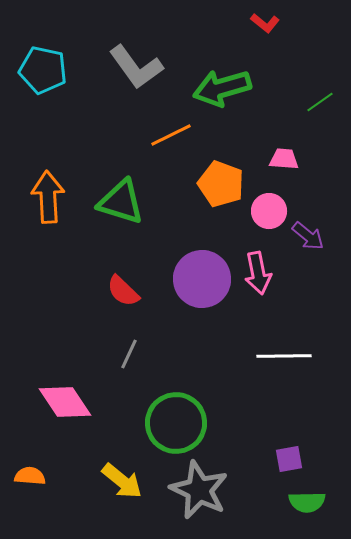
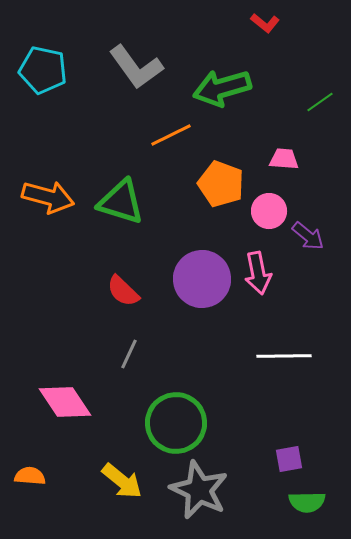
orange arrow: rotated 108 degrees clockwise
